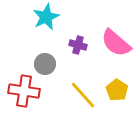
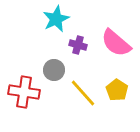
cyan star: moved 10 px right, 2 px down
gray circle: moved 9 px right, 6 px down
red cross: moved 1 px down
yellow line: moved 2 px up
